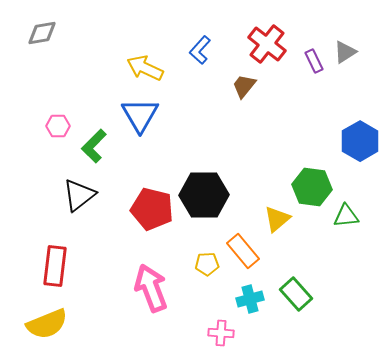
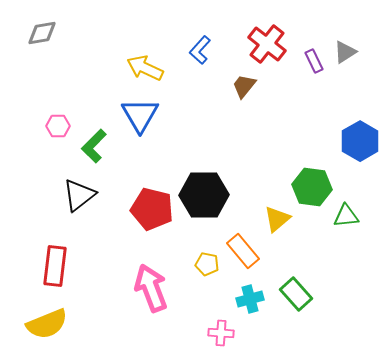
yellow pentagon: rotated 15 degrees clockwise
